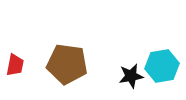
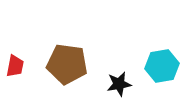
red trapezoid: moved 1 px down
black star: moved 12 px left, 8 px down
